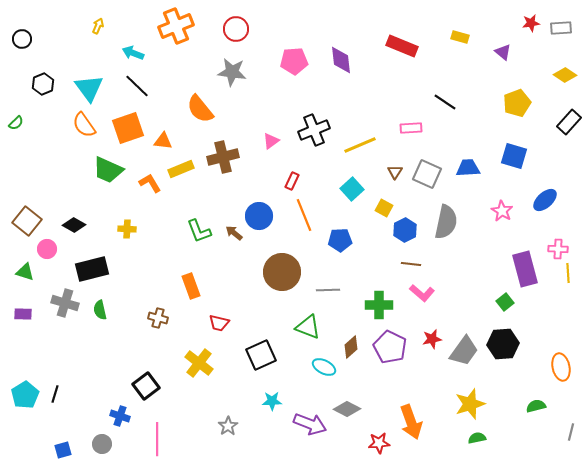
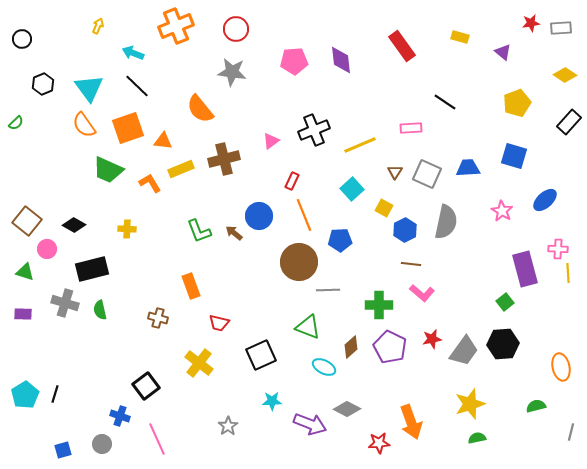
red rectangle at (402, 46): rotated 32 degrees clockwise
brown cross at (223, 157): moved 1 px right, 2 px down
brown circle at (282, 272): moved 17 px right, 10 px up
pink line at (157, 439): rotated 24 degrees counterclockwise
